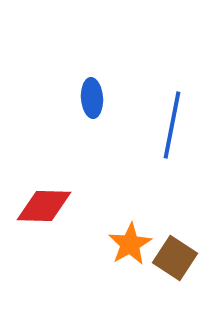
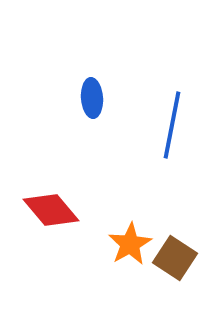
red diamond: moved 7 px right, 4 px down; rotated 48 degrees clockwise
